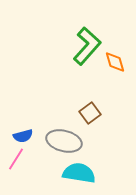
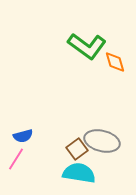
green L-shape: rotated 84 degrees clockwise
brown square: moved 13 px left, 36 px down
gray ellipse: moved 38 px right
